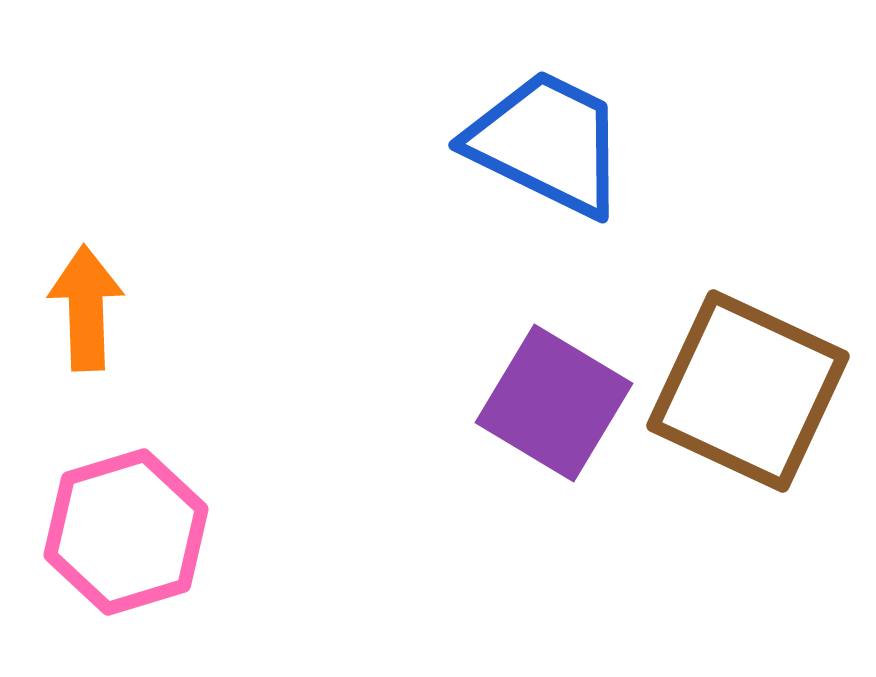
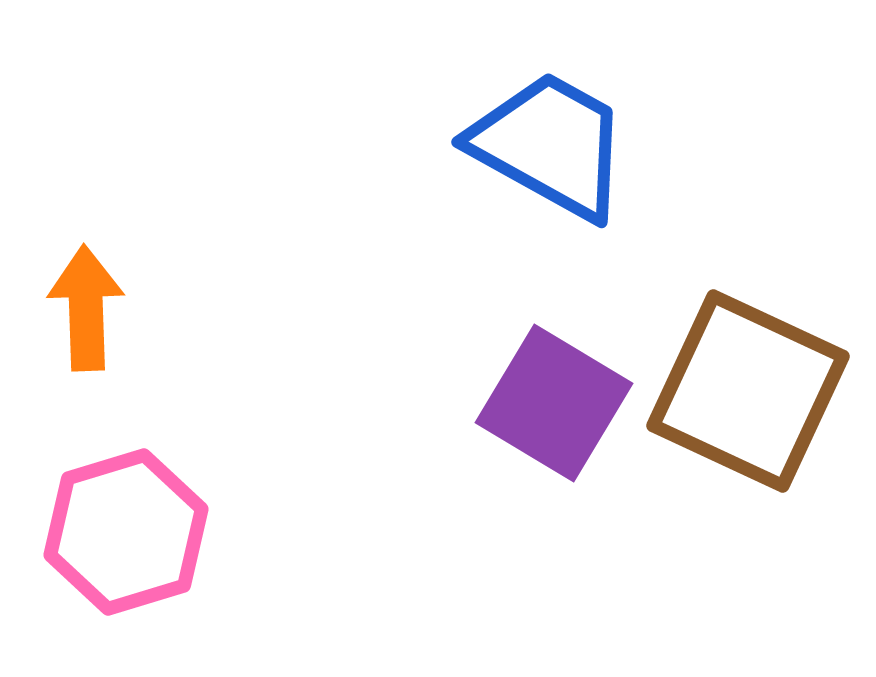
blue trapezoid: moved 3 px right, 2 px down; rotated 3 degrees clockwise
